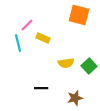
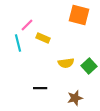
black line: moved 1 px left
